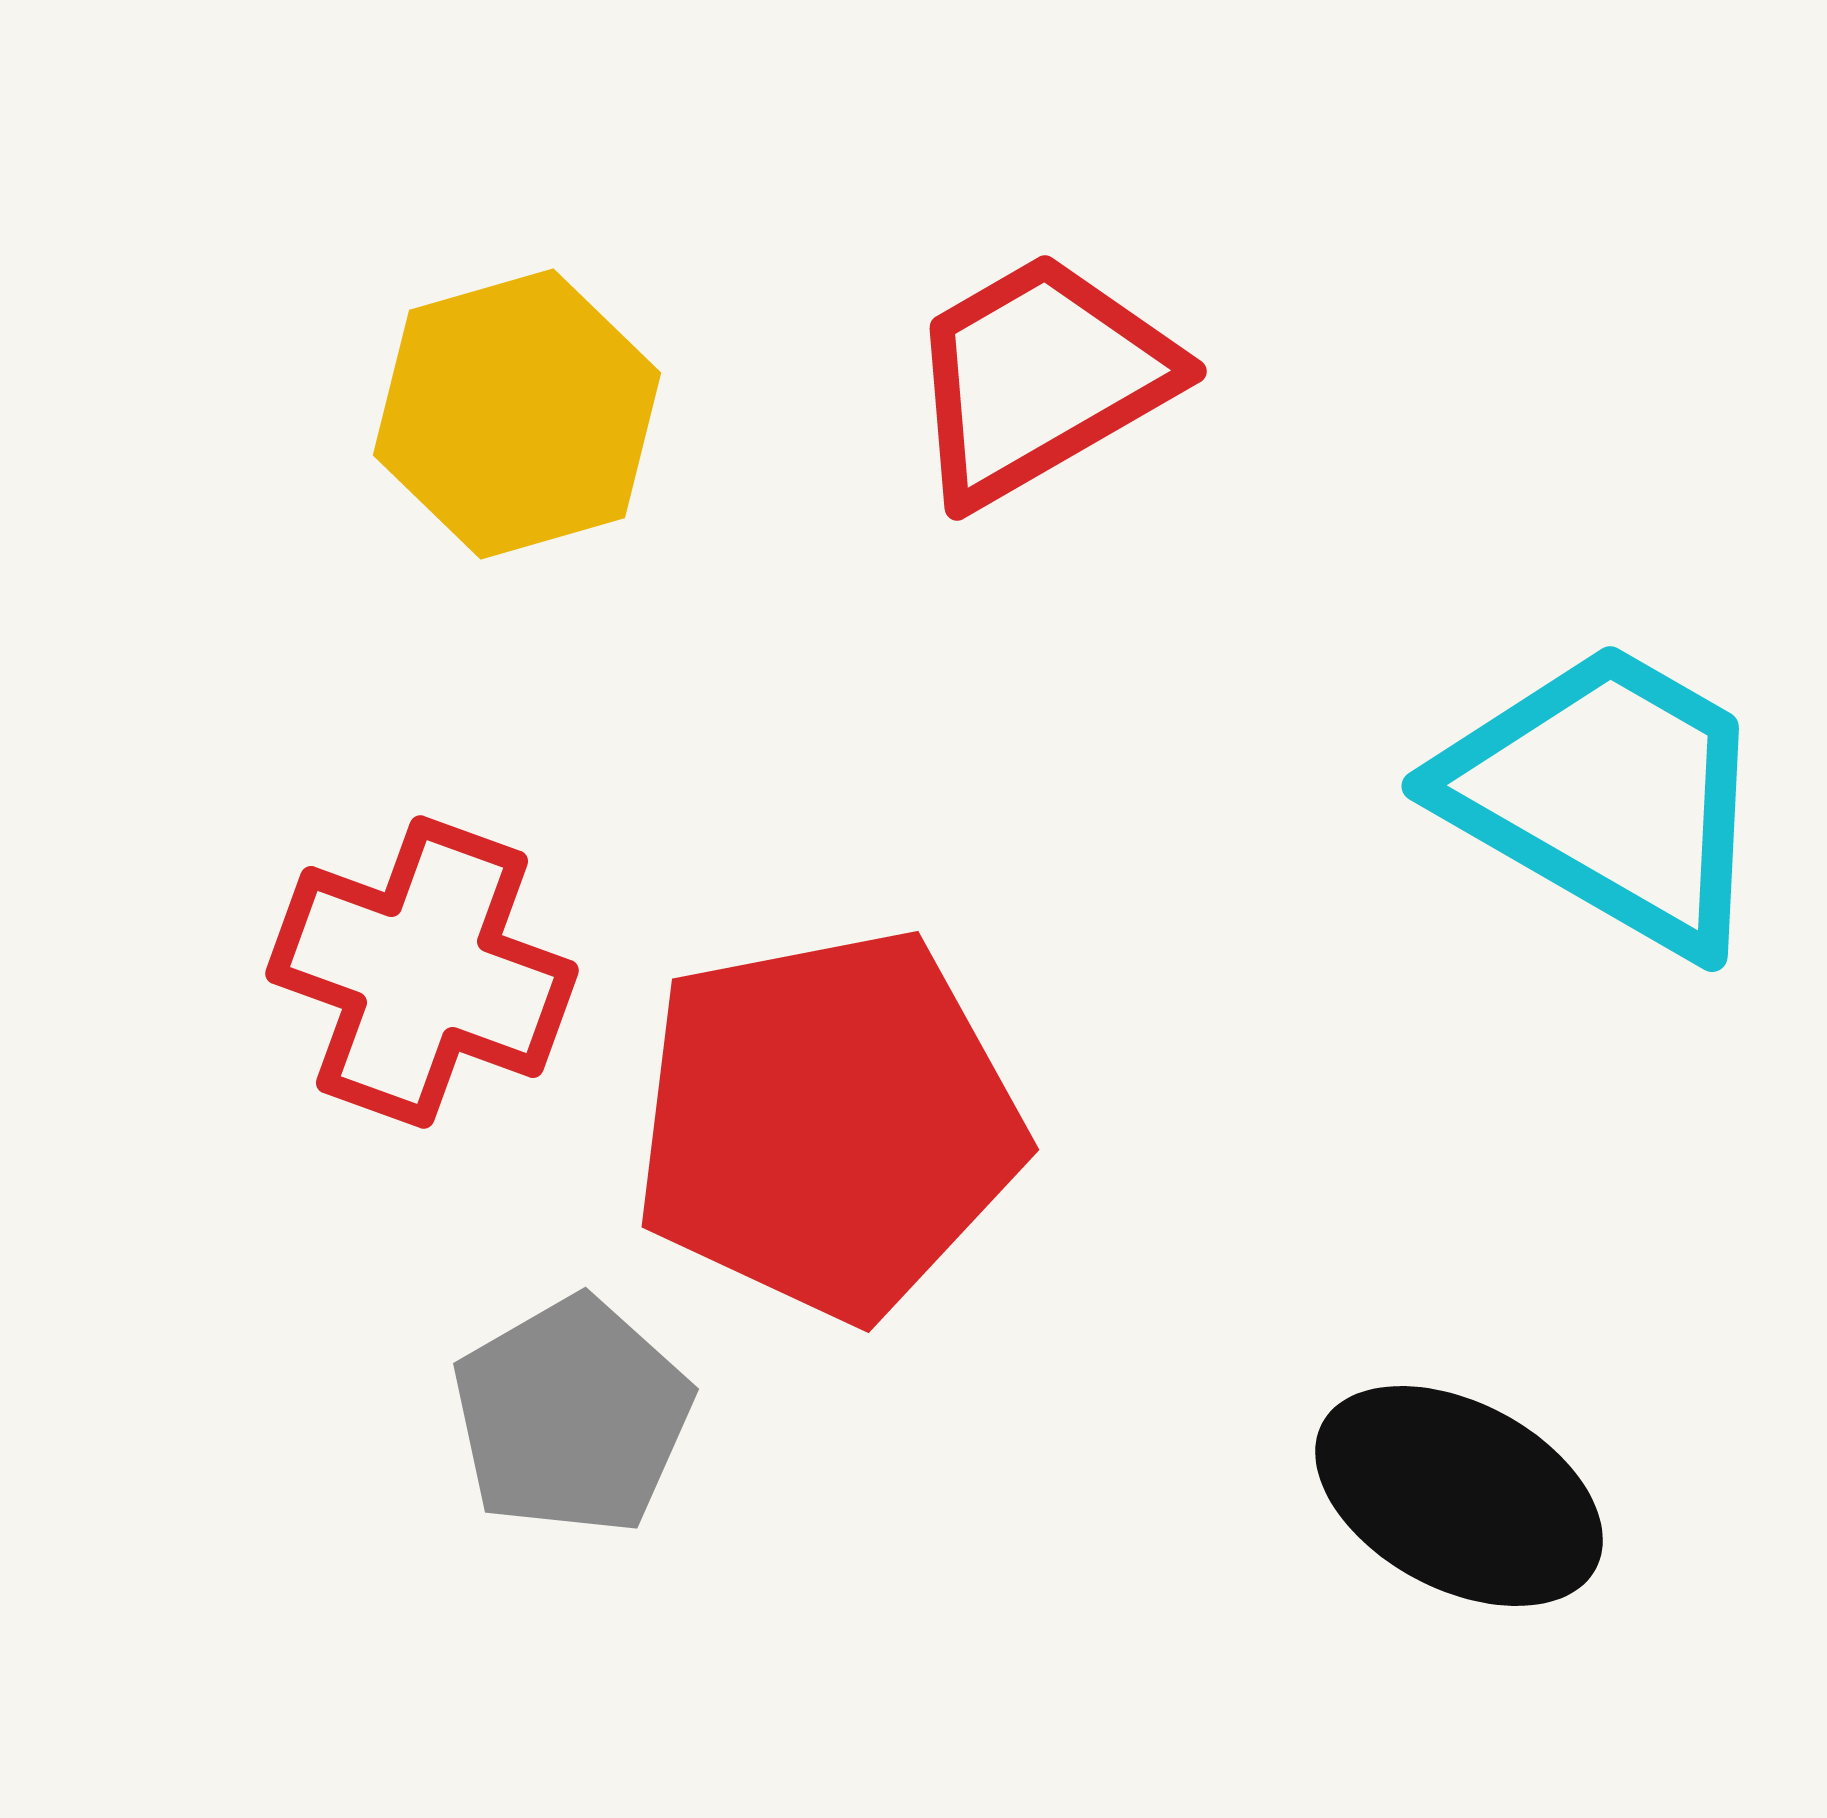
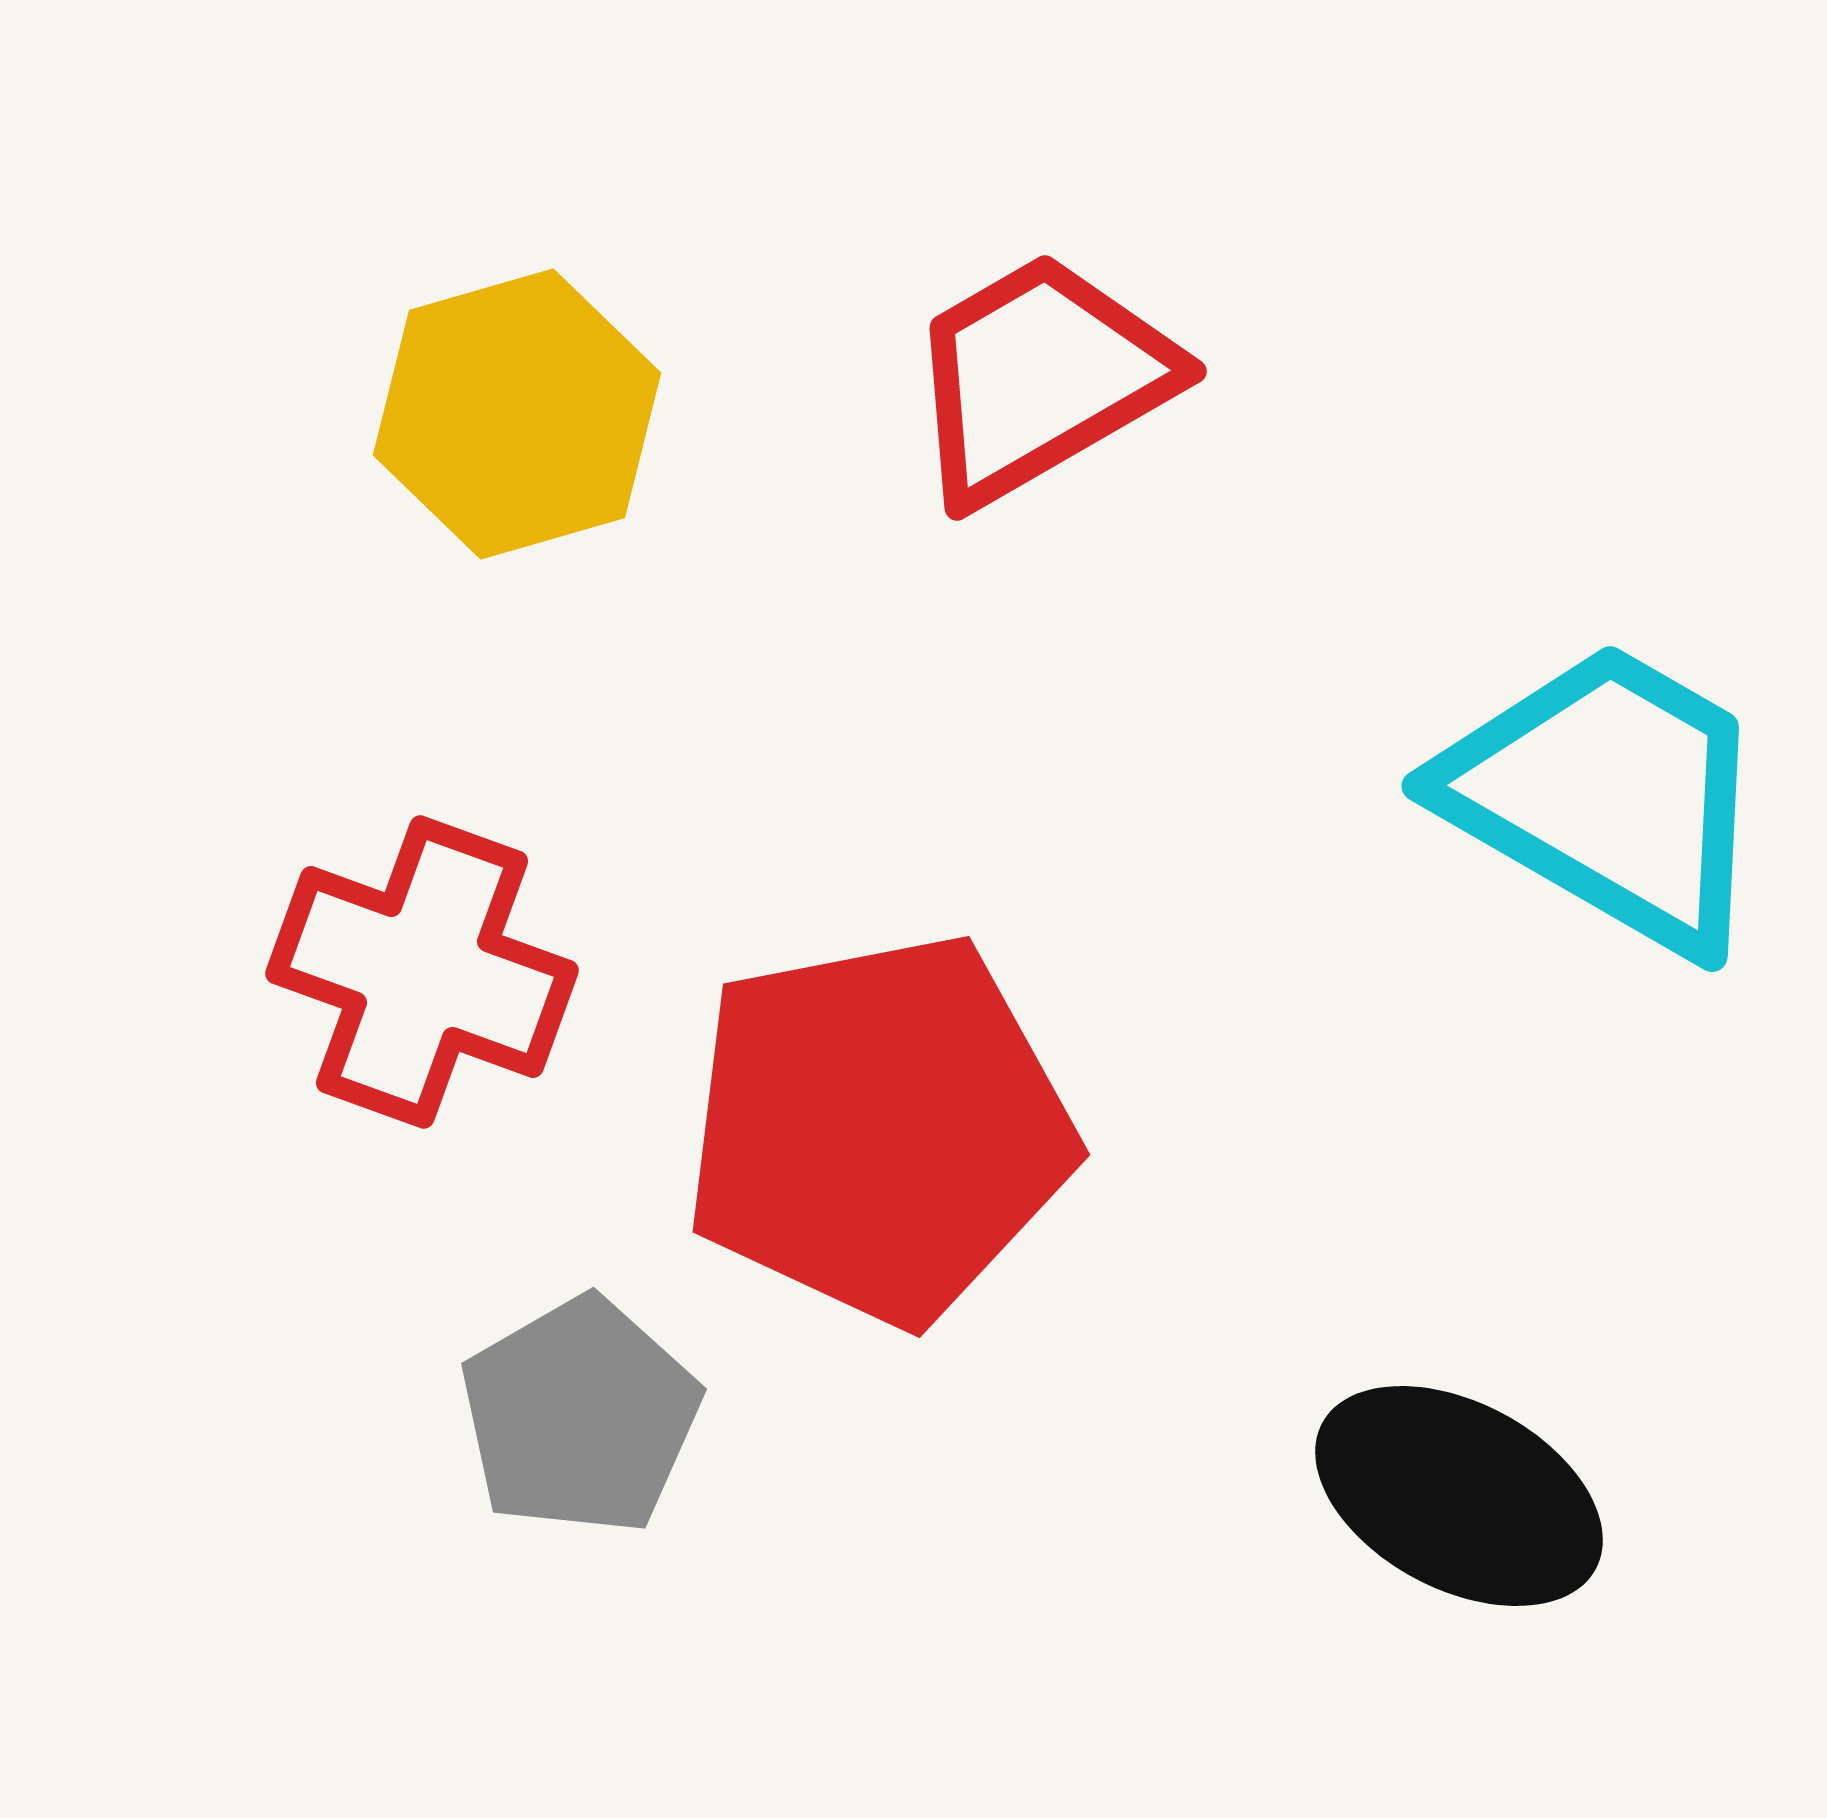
red pentagon: moved 51 px right, 5 px down
gray pentagon: moved 8 px right
